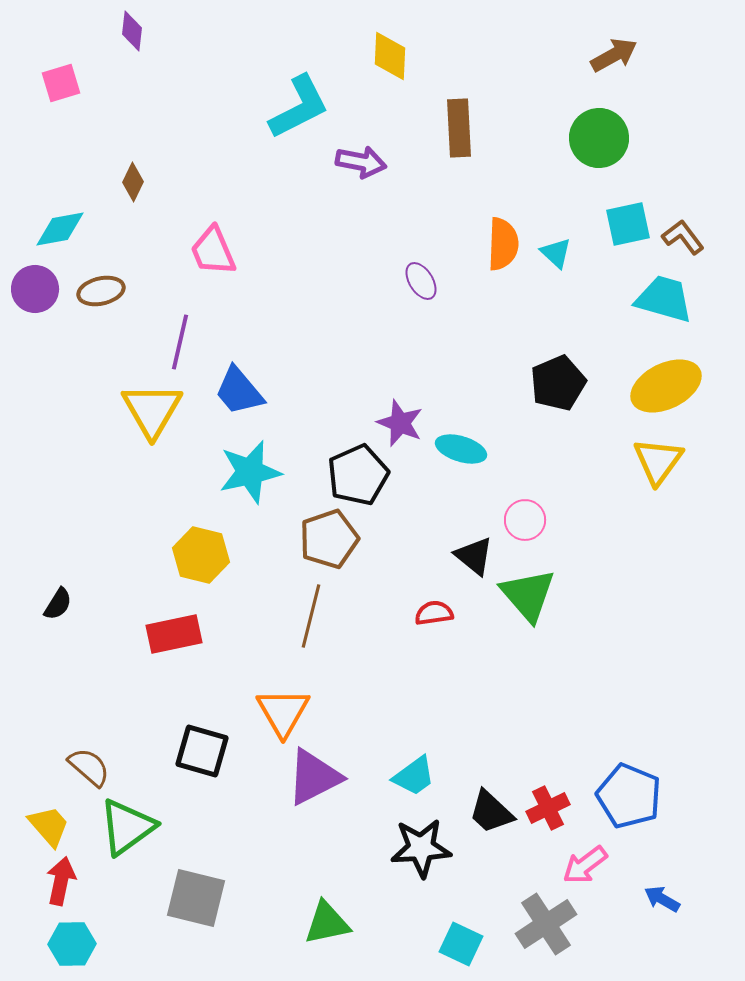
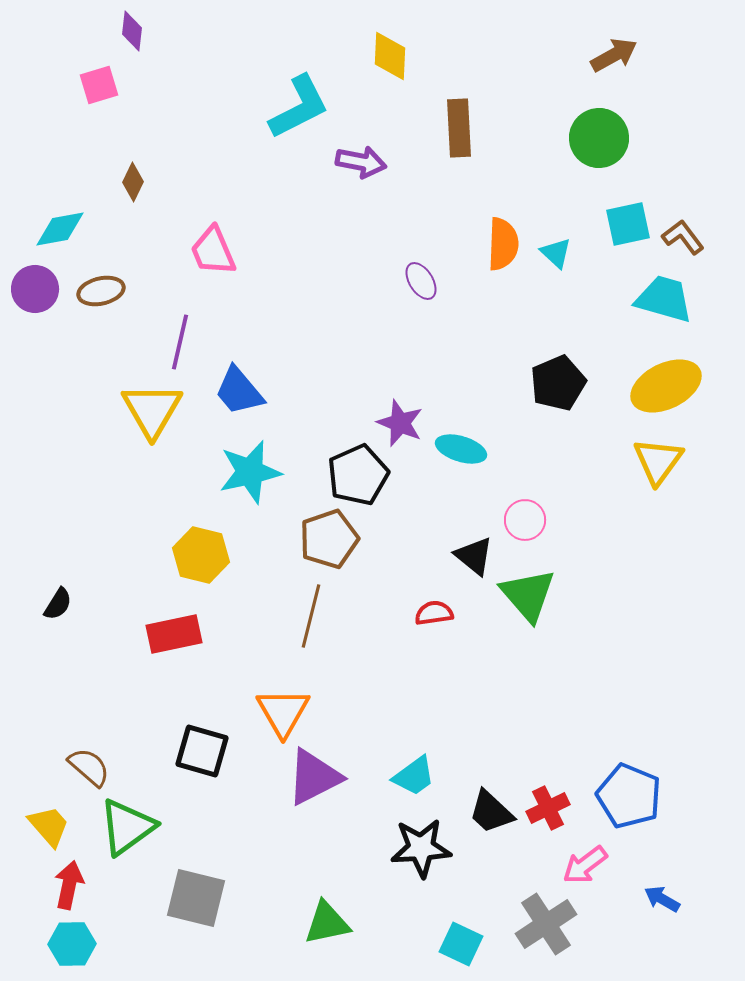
pink square at (61, 83): moved 38 px right, 2 px down
red arrow at (61, 881): moved 8 px right, 4 px down
